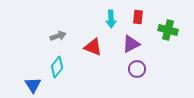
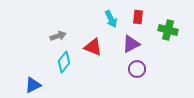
cyan arrow: rotated 24 degrees counterclockwise
cyan diamond: moved 7 px right, 5 px up
blue triangle: rotated 36 degrees clockwise
